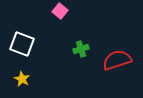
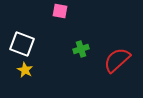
pink square: rotated 28 degrees counterclockwise
red semicircle: rotated 24 degrees counterclockwise
yellow star: moved 3 px right, 9 px up
